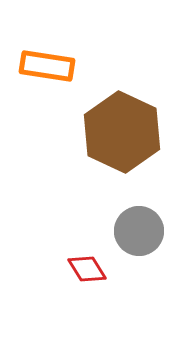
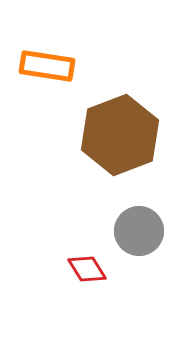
brown hexagon: moved 2 px left, 3 px down; rotated 14 degrees clockwise
